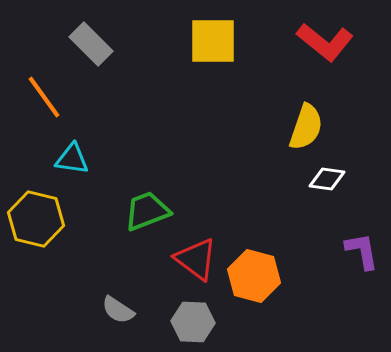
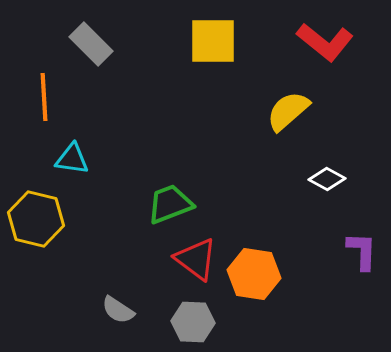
orange line: rotated 33 degrees clockwise
yellow semicircle: moved 18 px left, 16 px up; rotated 150 degrees counterclockwise
white diamond: rotated 21 degrees clockwise
green trapezoid: moved 23 px right, 7 px up
purple L-shape: rotated 12 degrees clockwise
orange hexagon: moved 2 px up; rotated 6 degrees counterclockwise
